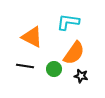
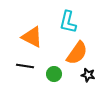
cyan L-shape: rotated 85 degrees counterclockwise
orange semicircle: moved 3 px right
green circle: moved 5 px down
black star: moved 7 px right, 1 px up
